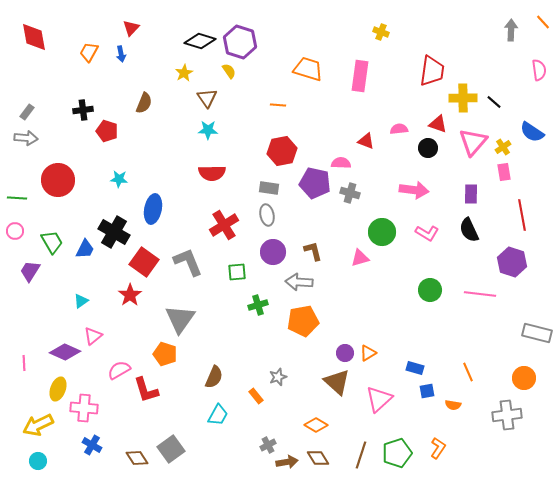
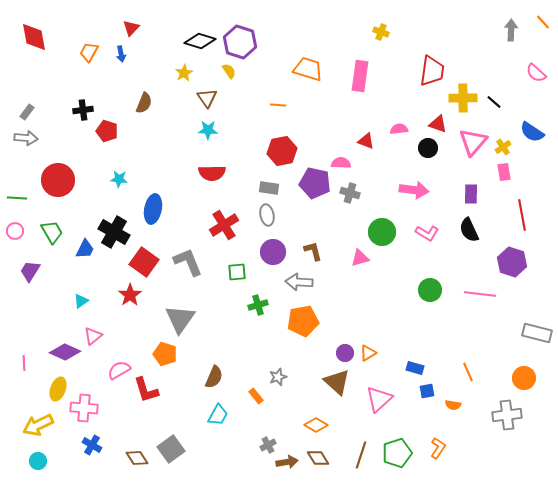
pink semicircle at (539, 70): moved 3 px left, 3 px down; rotated 140 degrees clockwise
green trapezoid at (52, 242): moved 10 px up
